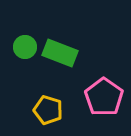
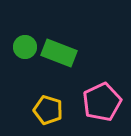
green rectangle: moved 1 px left
pink pentagon: moved 2 px left, 5 px down; rotated 12 degrees clockwise
